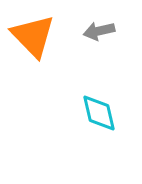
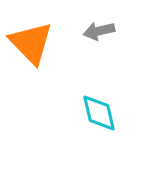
orange triangle: moved 2 px left, 7 px down
